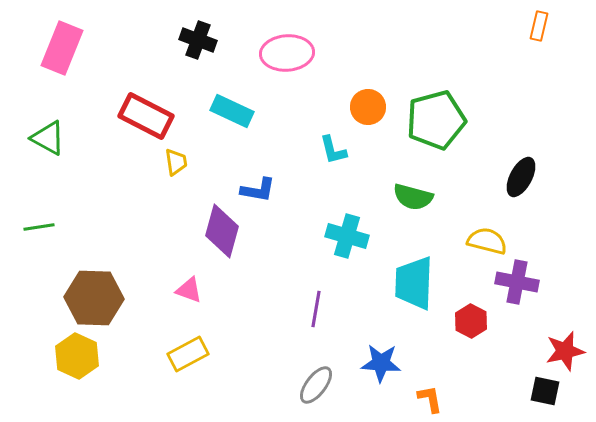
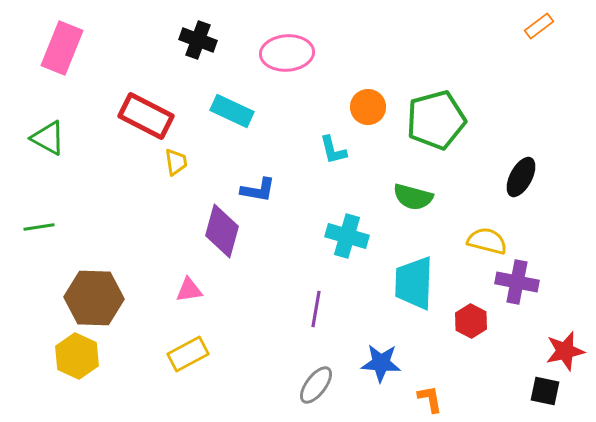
orange rectangle: rotated 40 degrees clockwise
pink triangle: rotated 28 degrees counterclockwise
